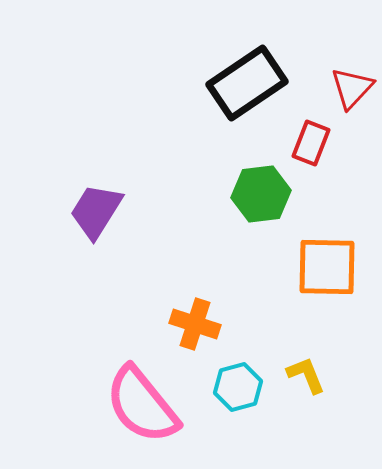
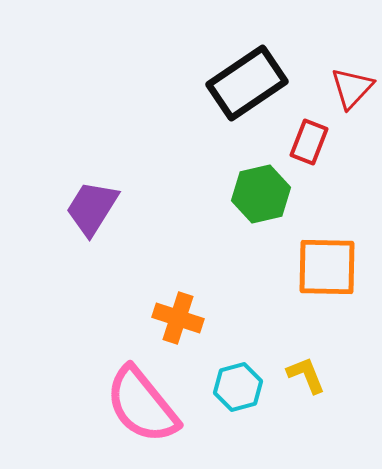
red rectangle: moved 2 px left, 1 px up
green hexagon: rotated 6 degrees counterclockwise
purple trapezoid: moved 4 px left, 3 px up
orange cross: moved 17 px left, 6 px up
